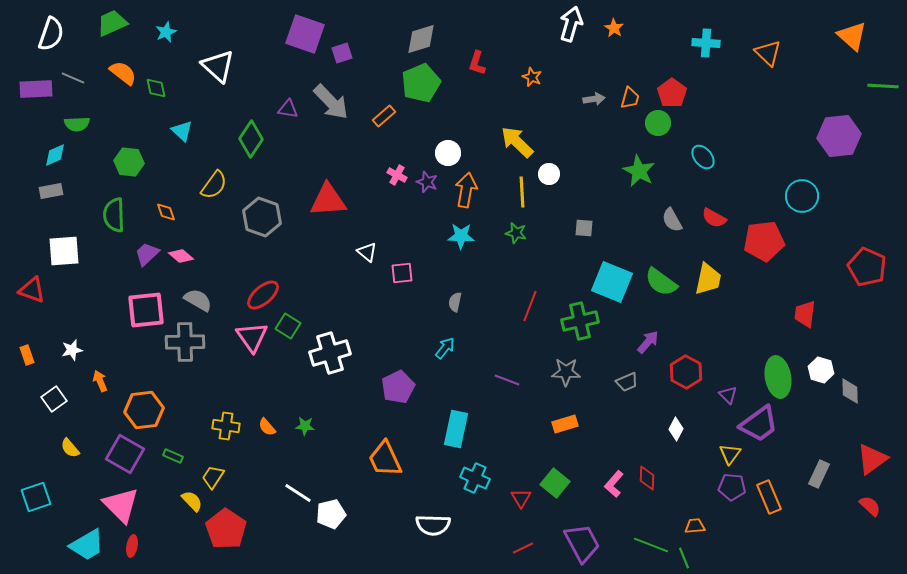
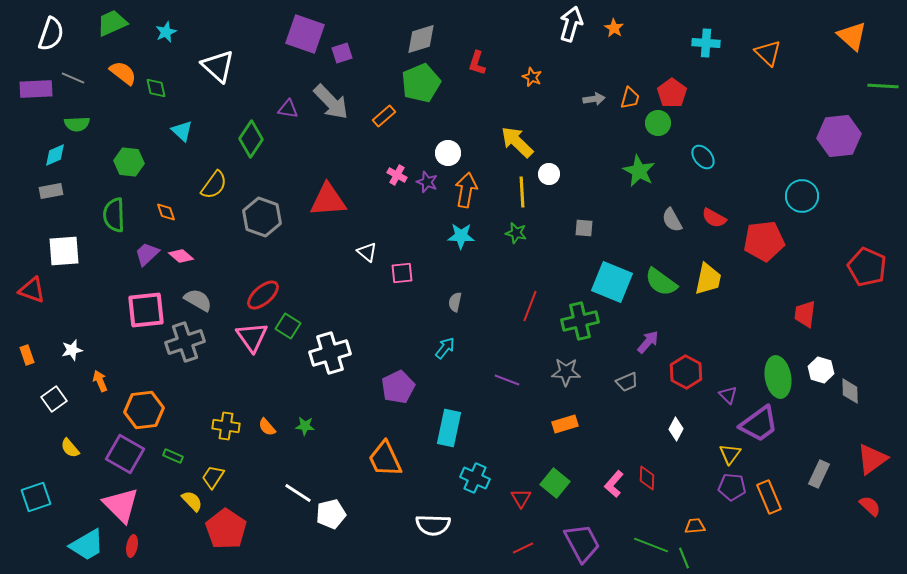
gray cross at (185, 342): rotated 18 degrees counterclockwise
cyan rectangle at (456, 429): moved 7 px left, 1 px up
